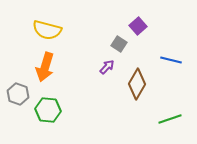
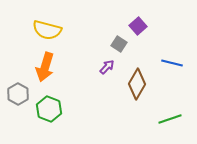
blue line: moved 1 px right, 3 px down
gray hexagon: rotated 10 degrees clockwise
green hexagon: moved 1 px right, 1 px up; rotated 15 degrees clockwise
